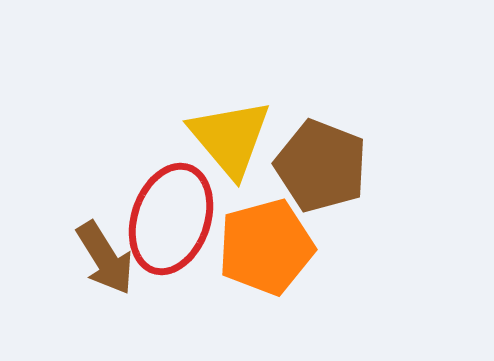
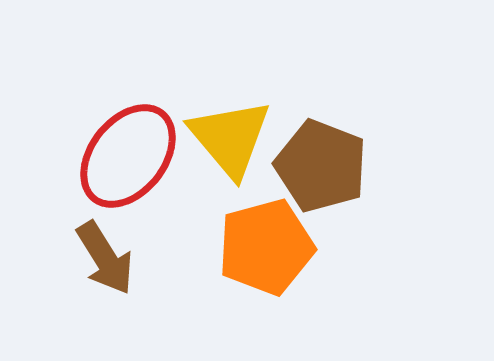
red ellipse: moved 43 px left, 63 px up; rotated 19 degrees clockwise
